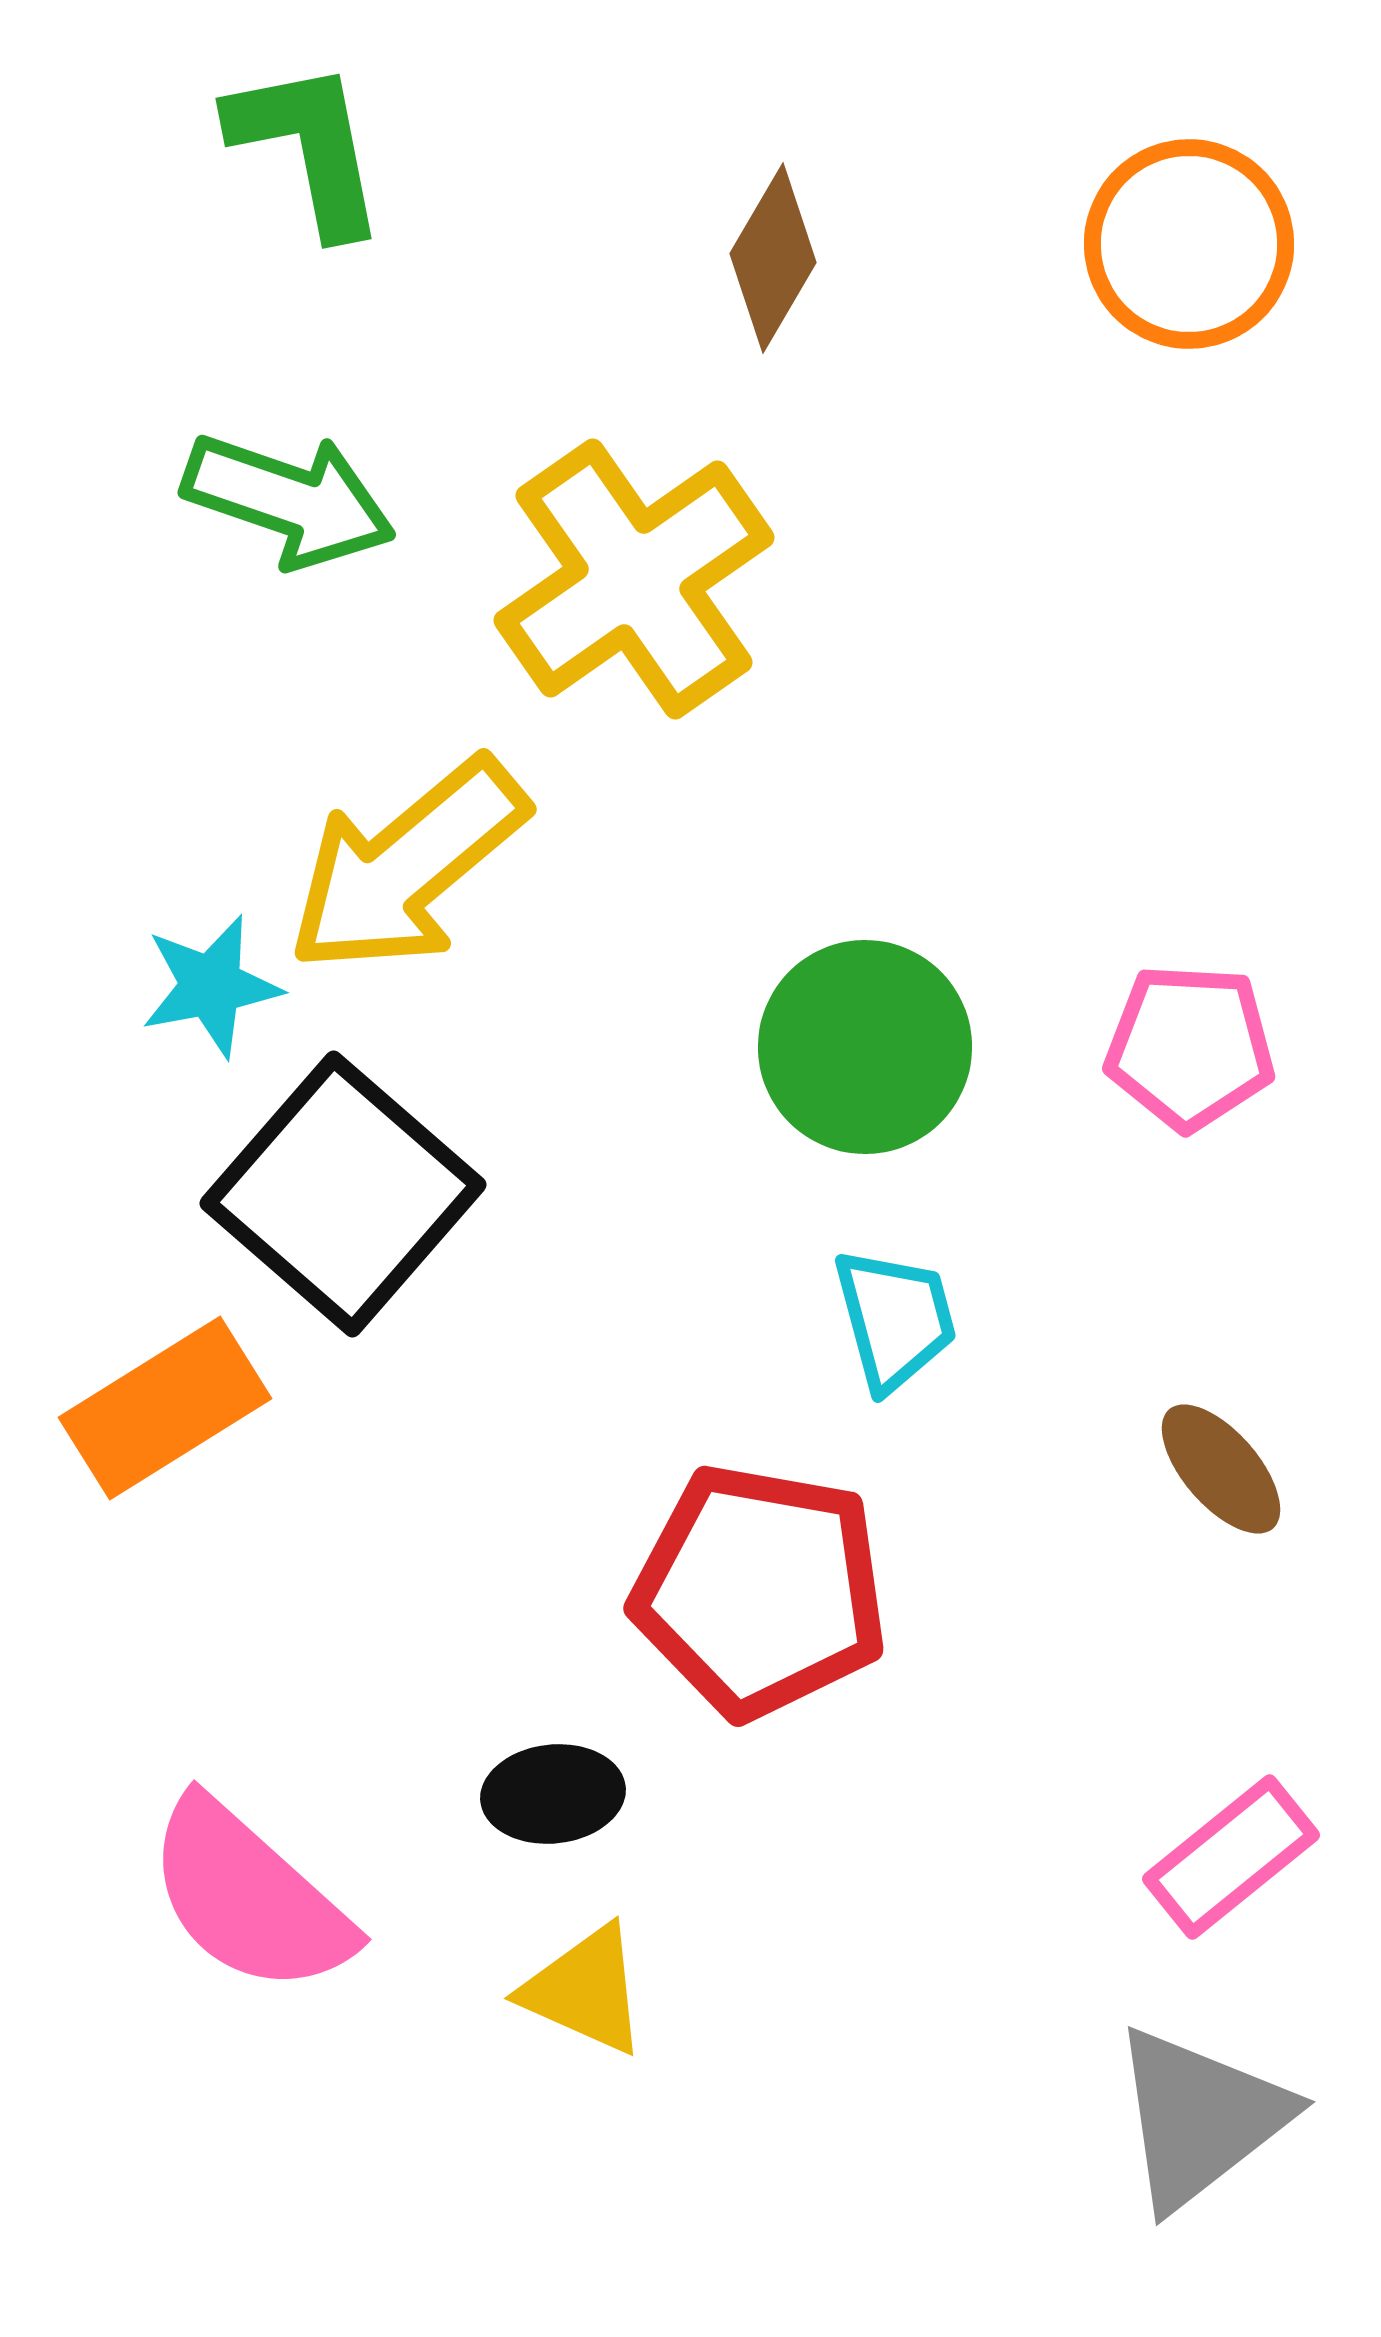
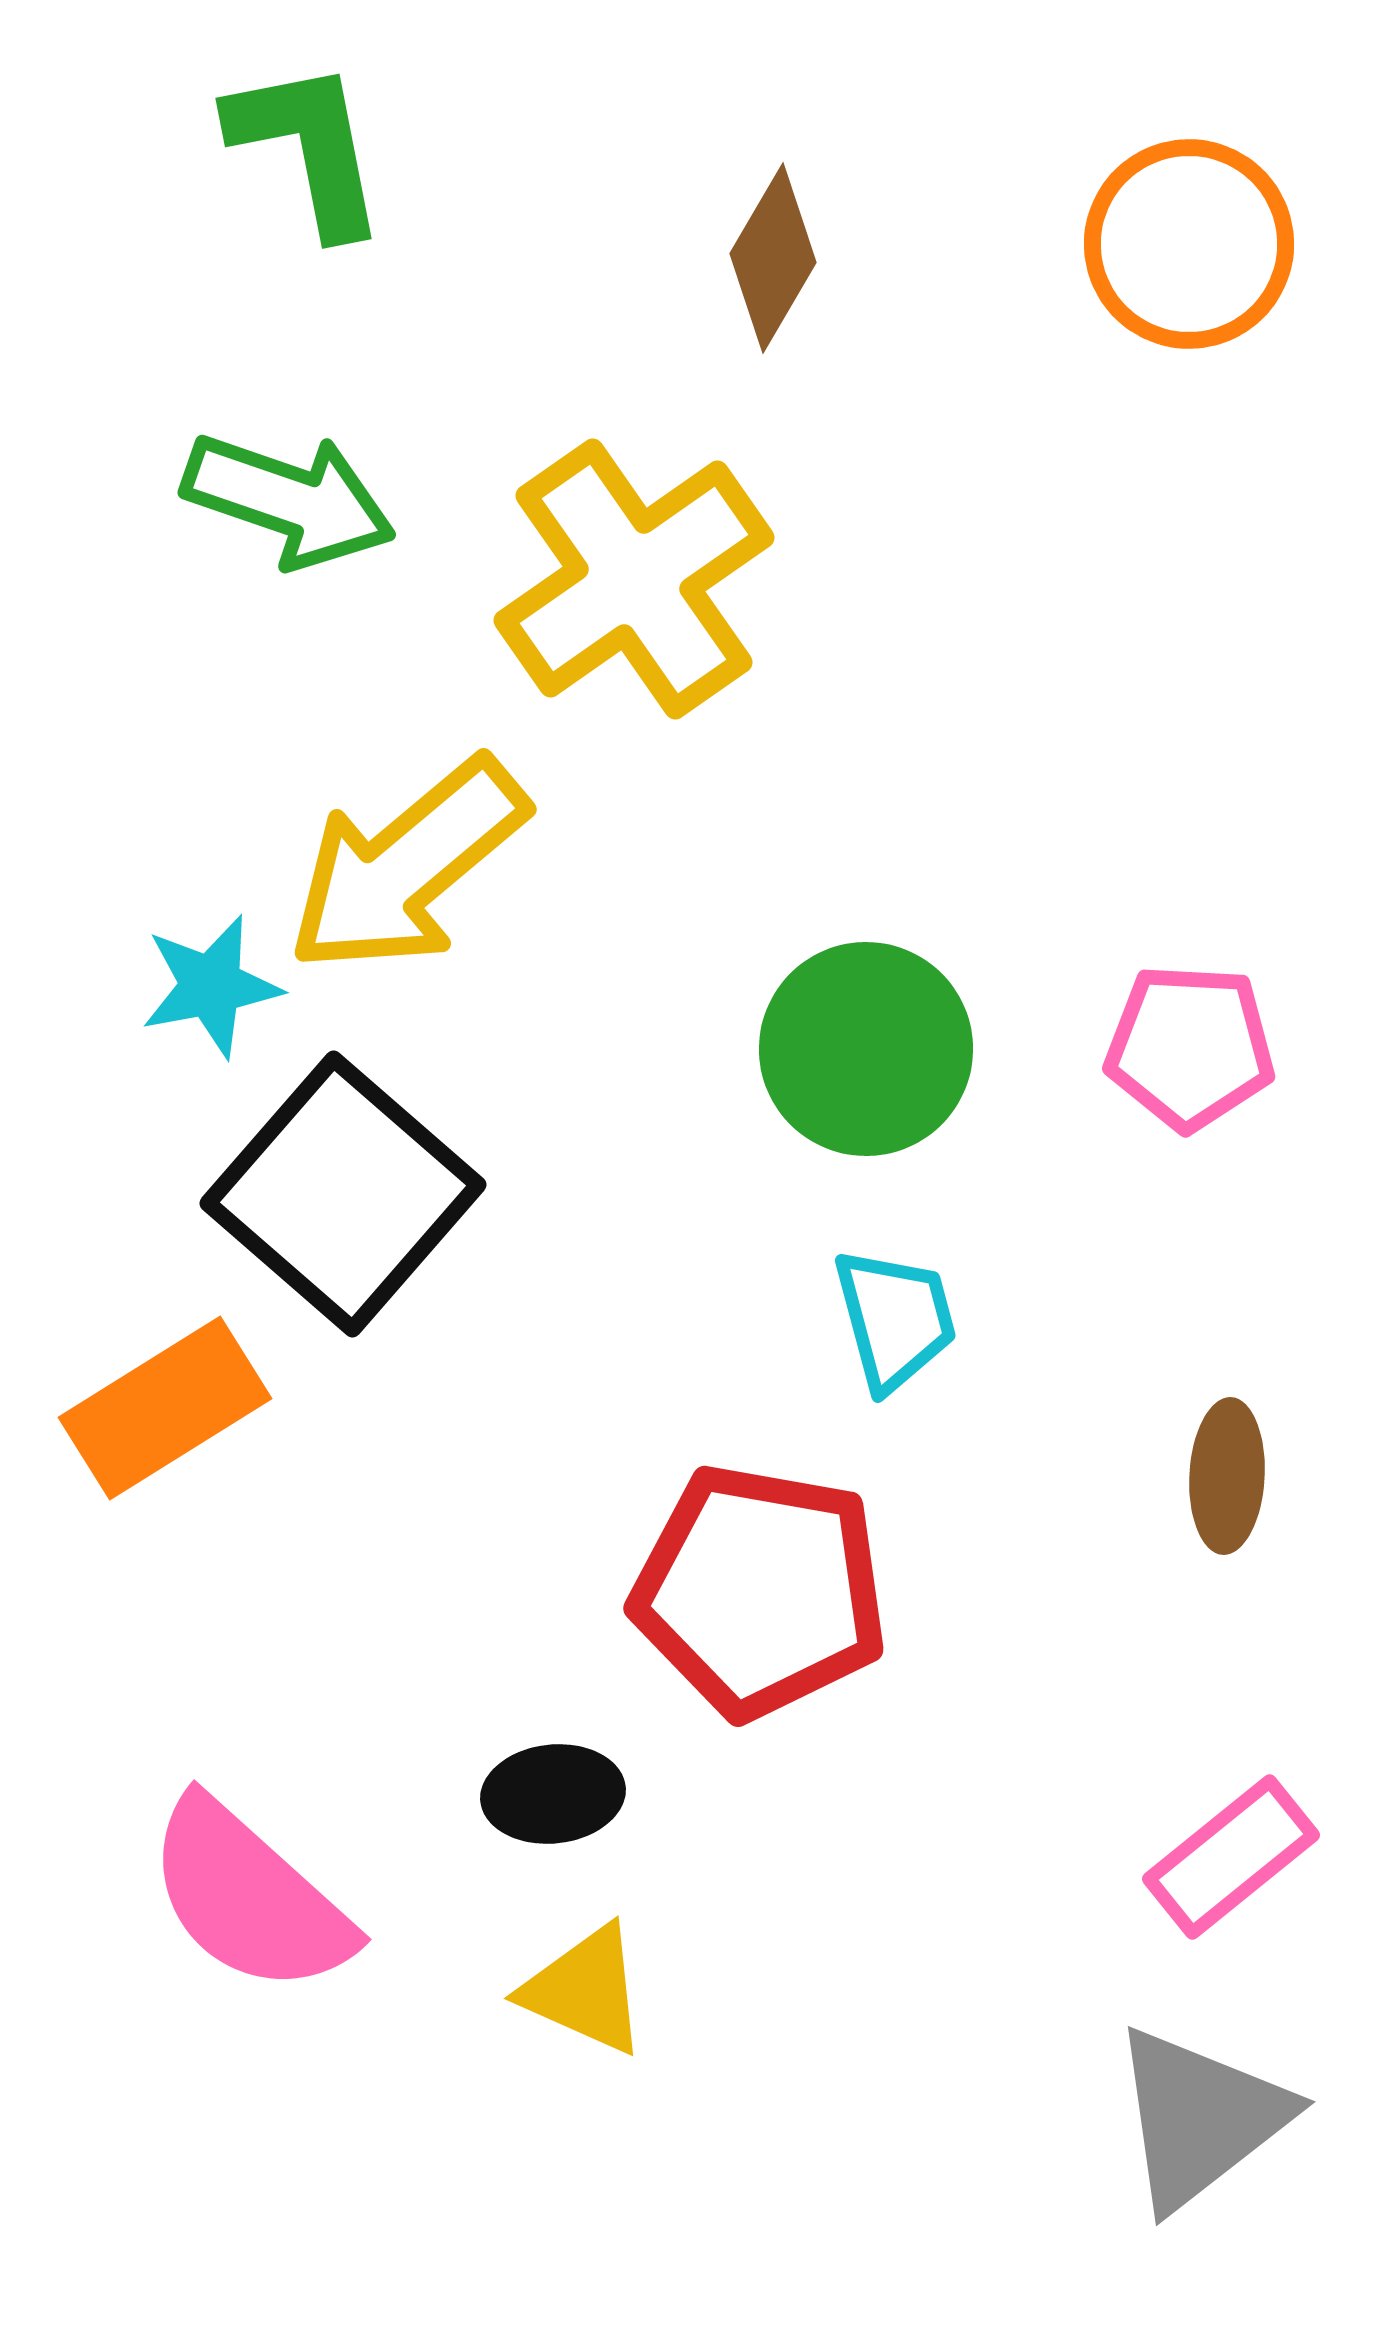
green circle: moved 1 px right, 2 px down
brown ellipse: moved 6 px right, 7 px down; rotated 44 degrees clockwise
